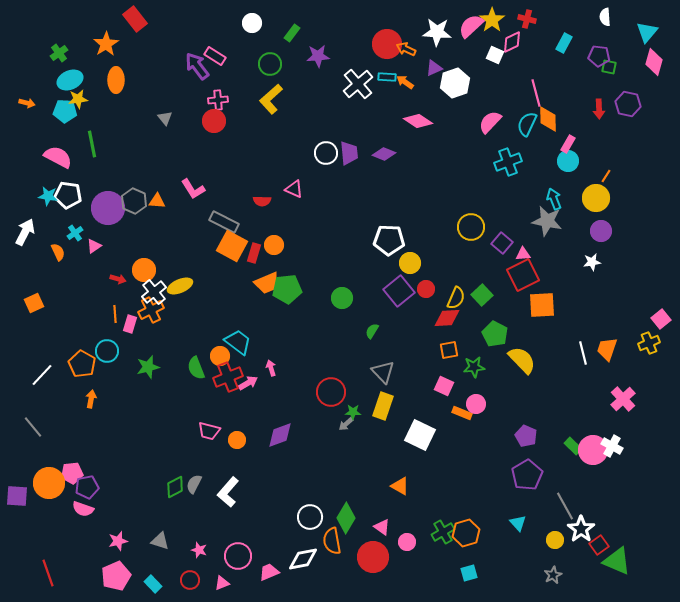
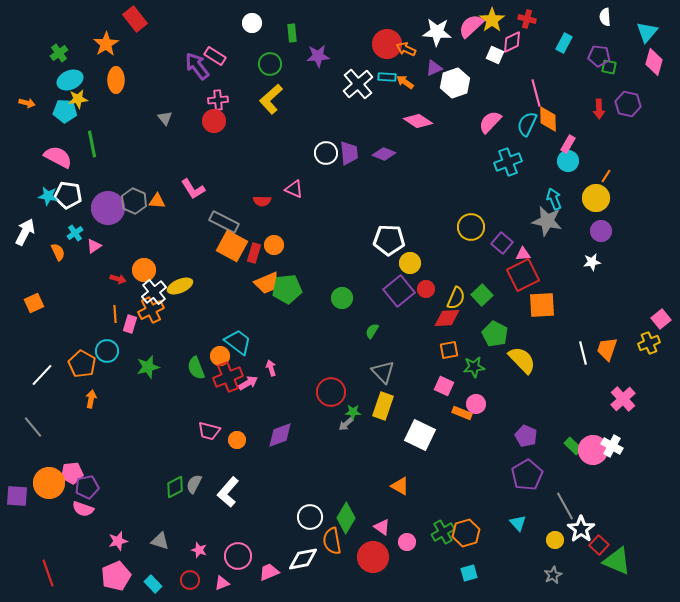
green rectangle at (292, 33): rotated 42 degrees counterclockwise
red square at (599, 545): rotated 12 degrees counterclockwise
